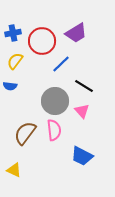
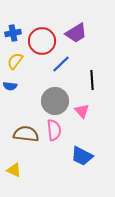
black line: moved 8 px right, 6 px up; rotated 54 degrees clockwise
brown semicircle: moved 1 px right, 1 px down; rotated 60 degrees clockwise
